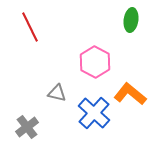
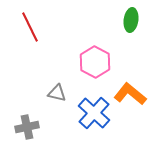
gray cross: rotated 25 degrees clockwise
